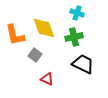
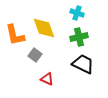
green cross: moved 5 px right
